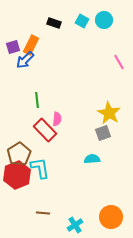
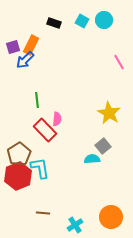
gray square: moved 13 px down; rotated 21 degrees counterclockwise
red hexagon: moved 1 px right, 1 px down
